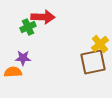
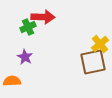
purple star: moved 2 px right, 1 px up; rotated 28 degrees clockwise
orange semicircle: moved 1 px left, 9 px down
